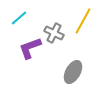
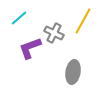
gray ellipse: rotated 20 degrees counterclockwise
